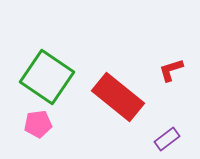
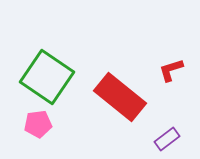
red rectangle: moved 2 px right
